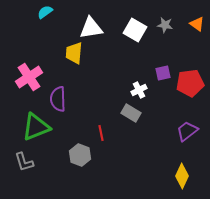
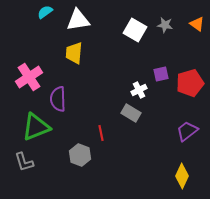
white triangle: moved 13 px left, 8 px up
purple square: moved 2 px left, 1 px down
red pentagon: rotated 8 degrees counterclockwise
